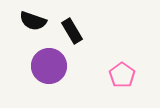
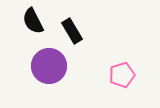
black semicircle: rotated 44 degrees clockwise
pink pentagon: rotated 20 degrees clockwise
